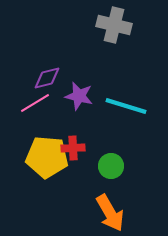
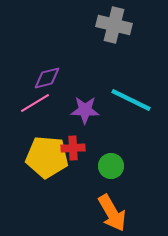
purple star: moved 6 px right, 14 px down; rotated 12 degrees counterclockwise
cyan line: moved 5 px right, 6 px up; rotated 9 degrees clockwise
orange arrow: moved 2 px right
